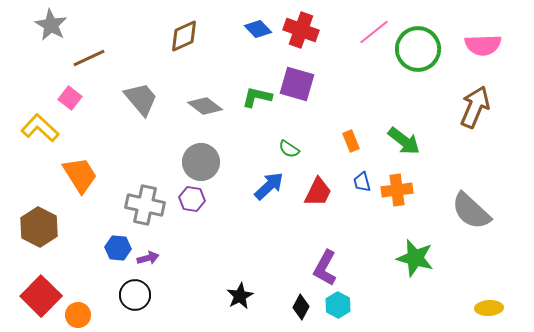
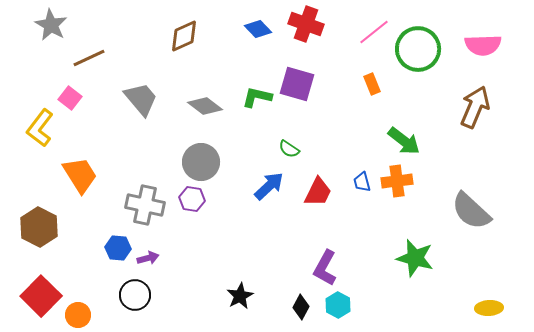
red cross: moved 5 px right, 6 px up
yellow L-shape: rotated 96 degrees counterclockwise
orange rectangle: moved 21 px right, 57 px up
orange cross: moved 9 px up
